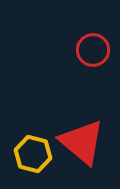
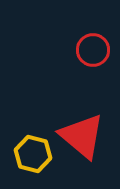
red triangle: moved 6 px up
